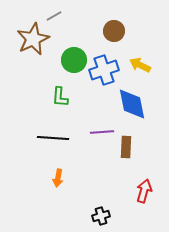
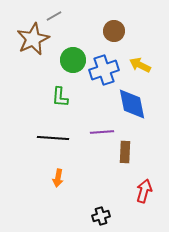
green circle: moved 1 px left
brown rectangle: moved 1 px left, 5 px down
